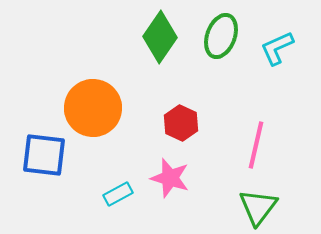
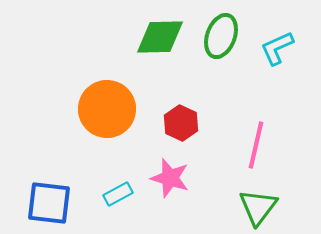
green diamond: rotated 54 degrees clockwise
orange circle: moved 14 px right, 1 px down
blue square: moved 5 px right, 48 px down
